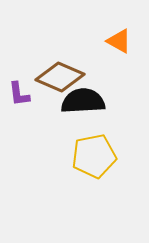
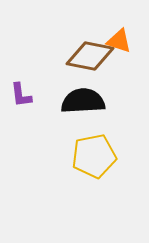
orange triangle: rotated 12 degrees counterclockwise
brown diamond: moved 30 px right, 21 px up; rotated 12 degrees counterclockwise
purple L-shape: moved 2 px right, 1 px down
